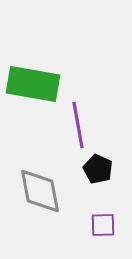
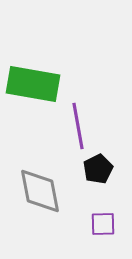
purple line: moved 1 px down
black pentagon: rotated 20 degrees clockwise
purple square: moved 1 px up
